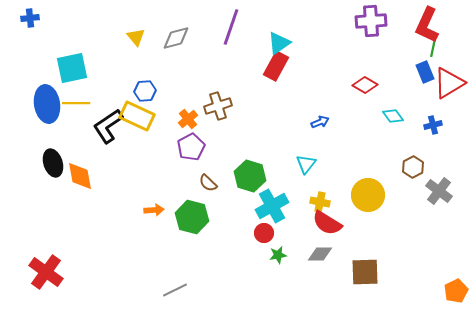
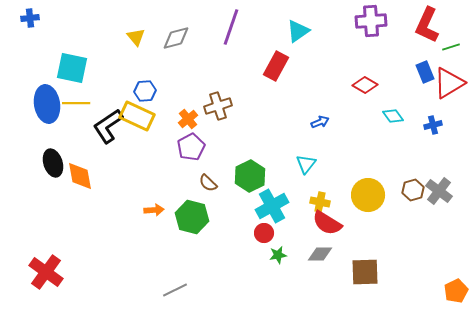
cyan triangle at (279, 43): moved 19 px right, 12 px up
green line at (433, 48): moved 18 px right, 1 px up; rotated 60 degrees clockwise
cyan square at (72, 68): rotated 24 degrees clockwise
brown hexagon at (413, 167): moved 23 px down; rotated 10 degrees clockwise
green hexagon at (250, 176): rotated 16 degrees clockwise
